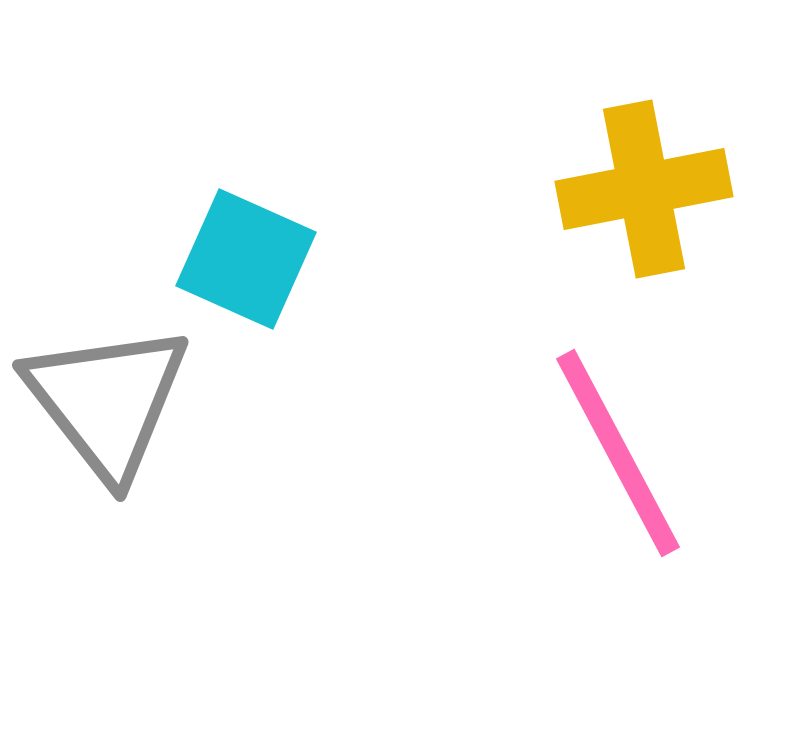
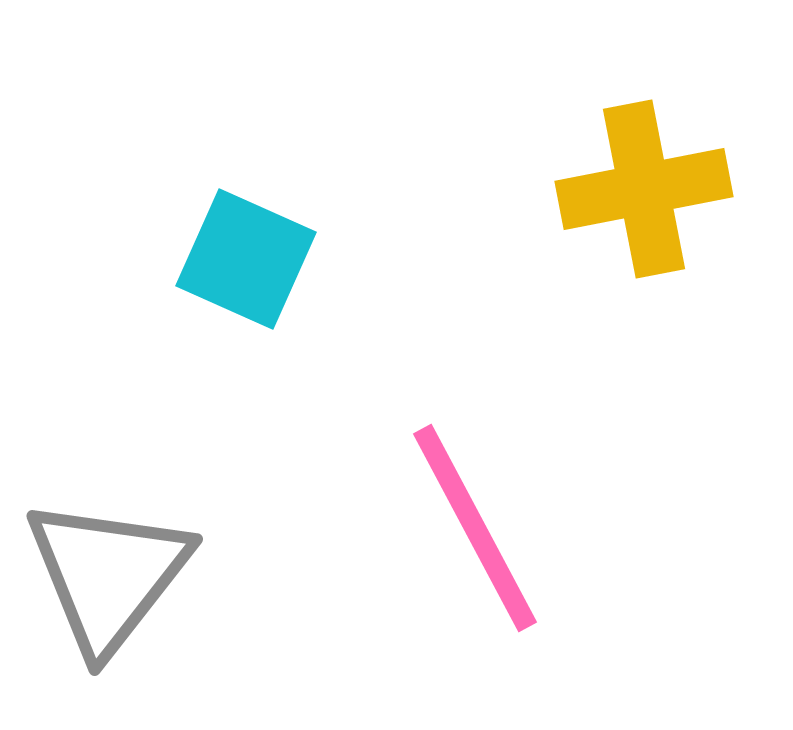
gray triangle: moved 1 px right, 174 px down; rotated 16 degrees clockwise
pink line: moved 143 px left, 75 px down
